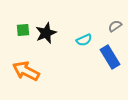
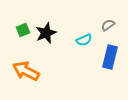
gray semicircle: moved 7 px left, 1 px up
green square: rotated 16 degrees counterclockwise
blue rectangle: rotated 45 degrees clockwise
